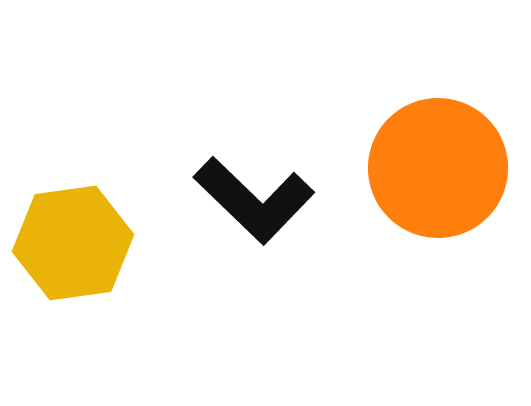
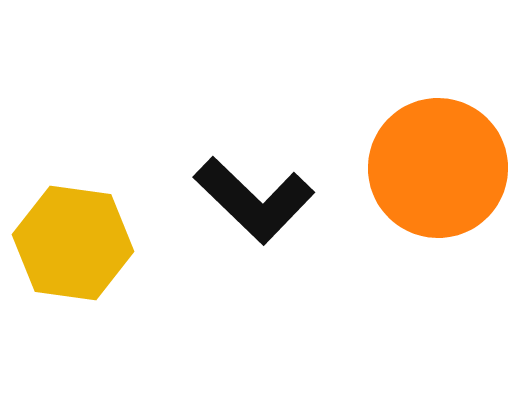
yellow hexagon: rotated 16 degrees clockwise
